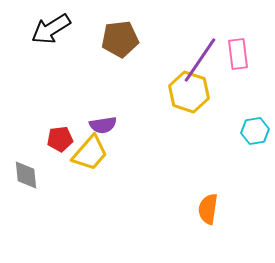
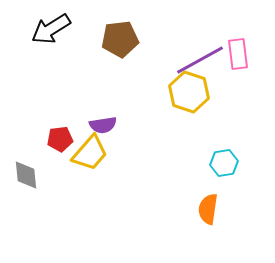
purple line: rotated 27 degrees clockwise
cyan hexagon: moved 31 px left, 32 px down
